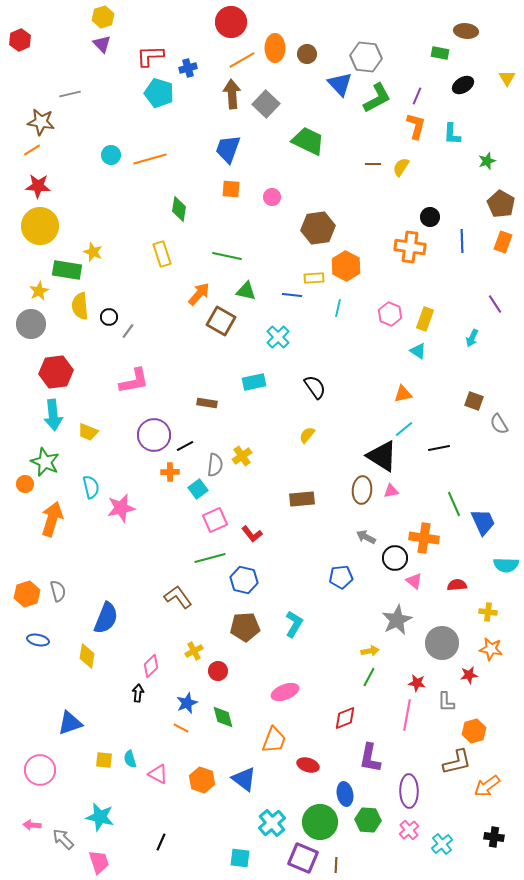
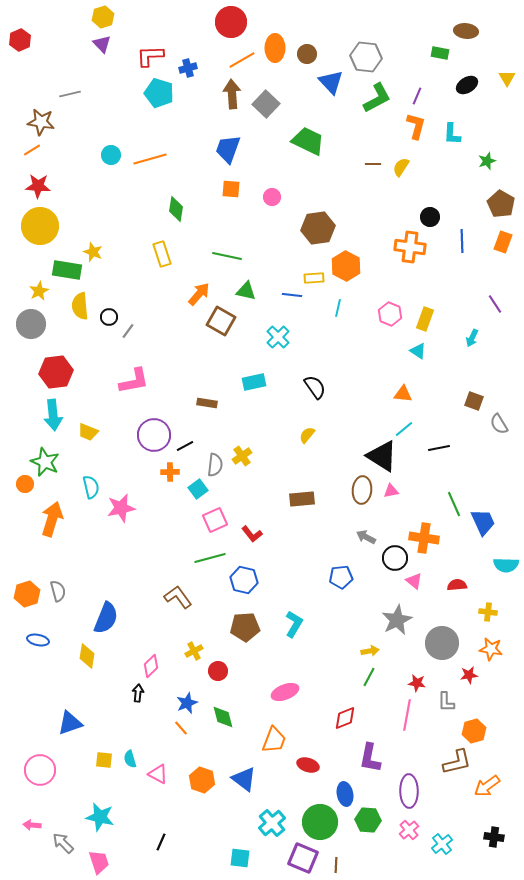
blue triangle at (340, 84): moved 9 px left, 2 px up
black ellipse at (463, 85): moved 4 px right
green diamond at (179, 209): moved 3 px left
orange triangle at (403, 394): rotated 18 degrees clockwise
orange line at (181, 728): rotated 21 degrees clockwise
gray arrow at (63, 839): moved 4 px down
